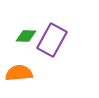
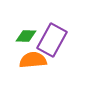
orange semicircle: moved 14 px right, 13 px up
